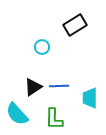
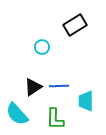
cyan trapezoid: moved 4 px left, 3 px down
green L-shape: moved 1 px right
